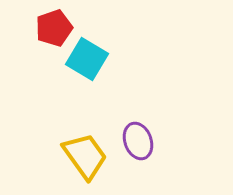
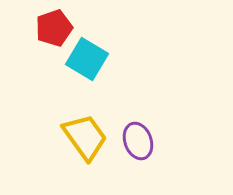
yellow trapezoid: moved 19 px up
